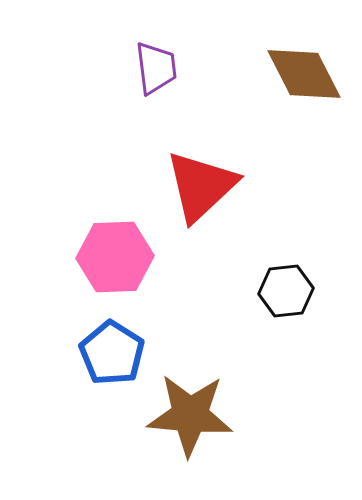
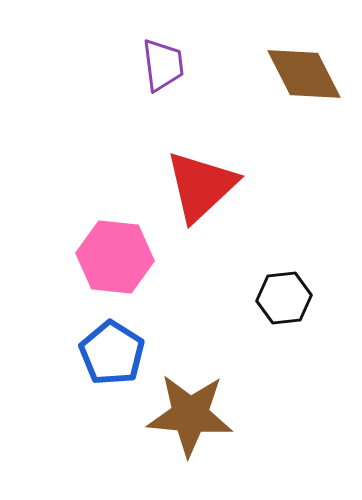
purple trapezoid: moved 7 px right, 3 px up
pink hexagon: rotated 8 degrees clockwise
black hexagon: moved 2 px left, 7 px down
